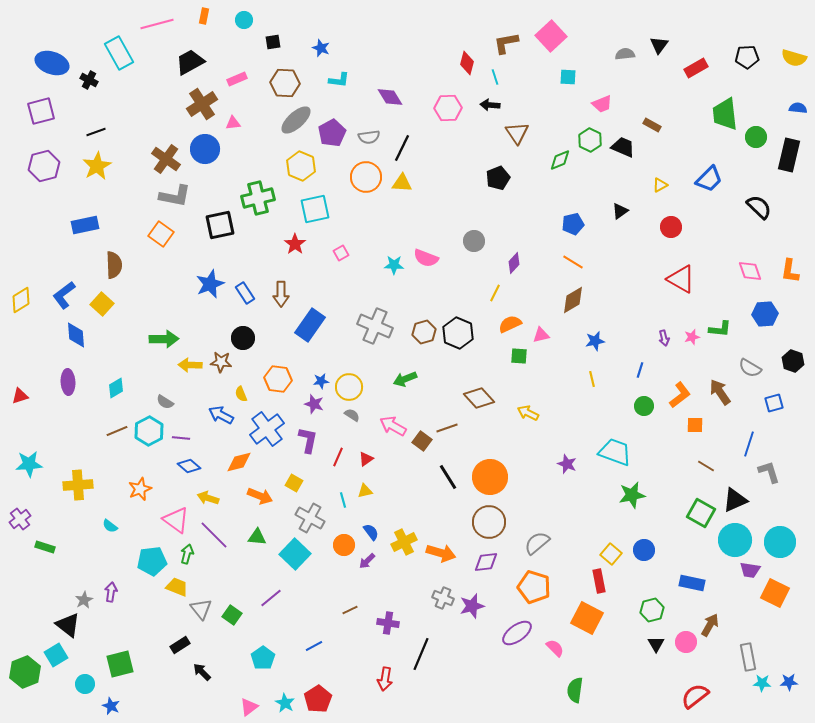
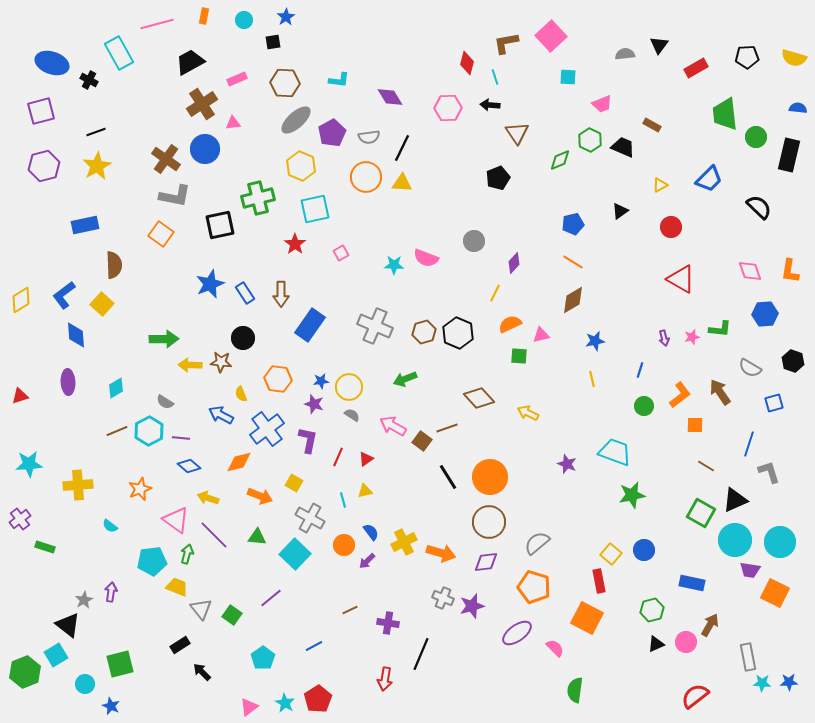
blue star at (321, 48): moved 35 px left, 31 px up; rotated 18 degrees clockwise
black triangle at (656, 644): rotated 36 degrees clockwise
